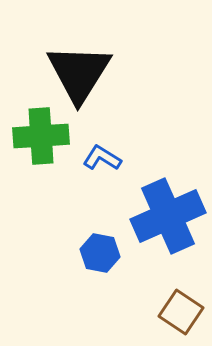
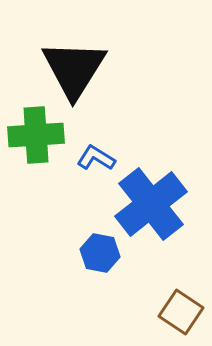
black triangle: moved 5 px left, 4 px up
green cross: moved 5 px left, 1 px up
blue L-shape: moved 6 px left
blue cross: moved 17 px left, 12 px up; rotated 14 degrees counterclockwise
